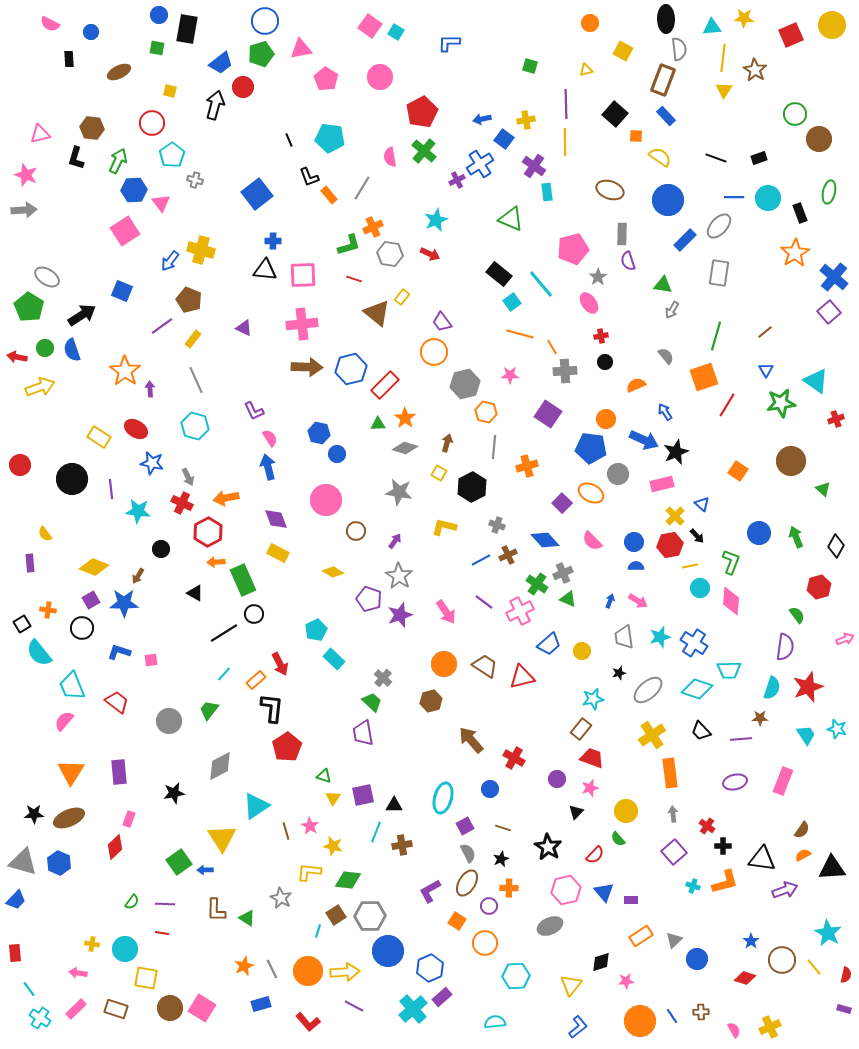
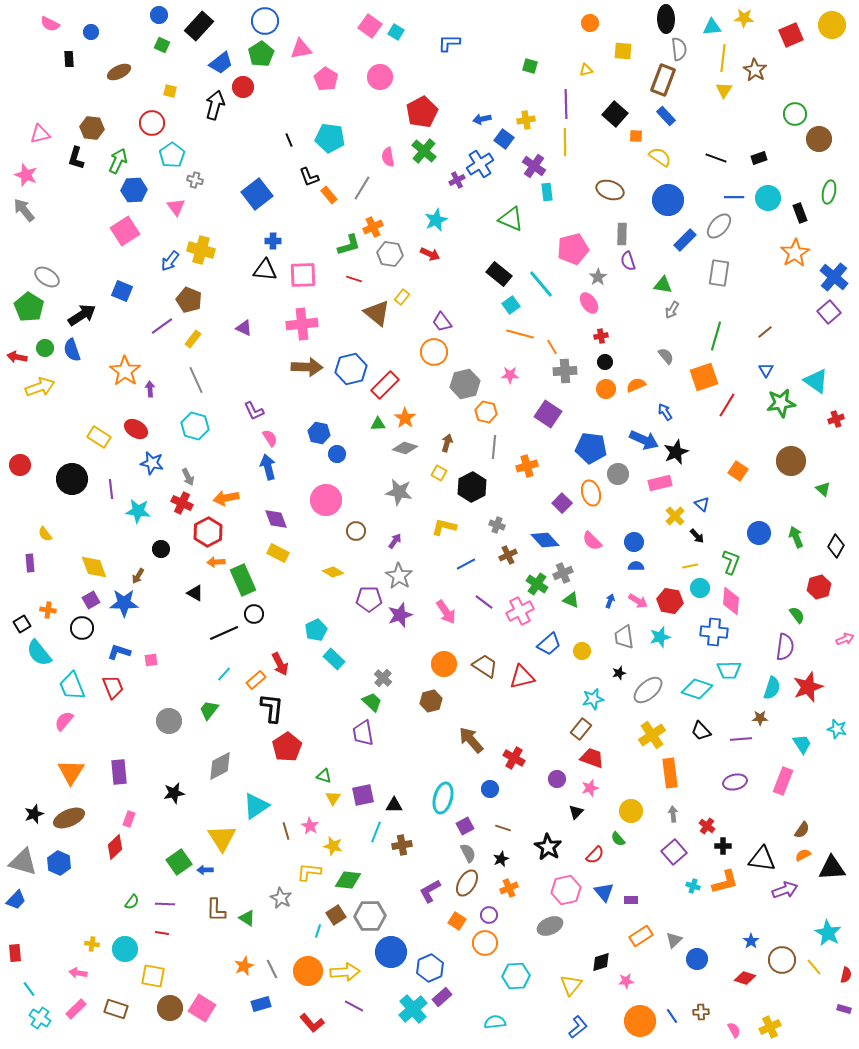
black rectangle at (187, 29): moved 12 px right, 3 px up; rotated 32 degrees clockwise
green square at (157, 48): moved 5 px right, 3 px up; rotated 14 degrees clockwise
yellow square at (623, 51): rotated 24 degrees counterclockwise
green pentagon at (261, 54): rotated 15 degrees counterclockwise
pink semicircle at (390, 157): moved 2 px left
pink triangle at (161, 203): moved 15 px right, 4 px down
gray arrow at (24, 210): rotated 125 degrees counterclockwise
cyan square at (512, 302): moved 1 px left, 3 px down
orange circle at (606, 419): moved 30 px up
pink rectangle at (662, 484): moved 2 px left, 1 px up
orange ellipse at (591, 493): rotated 45 degrees clockwise
red hexagon at (670, 545): moved 56 px down; rotated 20 degrees clockwise
blue line at (481, 560): moved 15 px left, 4 px down
yellow diamond at (94, 567): rotated 48 degrees clockwise
purple pentagon at (369, 599): rotated 20 degrees counterclockwise
green triangle at (568, 599): moved 3 px right, 1 px down
black line at (224, 633): rotated 8 degrees clockwise
blue cross at (694, 643): moved 20 px right, 11 px up; rotated 28 degrees counterclockwise
red trapezoid at (117, 702): moved 4 px left, 15 px up; rotated 30 degrees clockwise
cyan trapezoid at (806, 735): moved 4 px left, 9 px down
yellow circle at (626, 811): moved 5 px right
black star at (34, 814): rotated 18 degrees counterclockwise
orange cross at (509, 888): rotated 24 degrees counterclockwise
purple circle at (489, 906): moved 9 px down
blue circle at (388, 951): moved 3 px right, 1 px down
yellow square at (146, 978): moved 7 px right, 2 px up
red L-shape at (308, 1022): moved 4 px right, 1 px down
